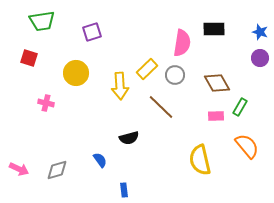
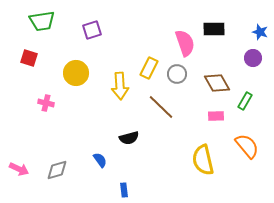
purple square: moved 2 px up
pink semicircle: moved 3 px right; rotated 28 degrees counterclockwise
purple circle: moved 7 px left
yellow rectangle: moved 2 px right, 1 px up; rotated 20 degrees counterclockwise
gray circle: moved 2 px right, 1 px up
green rectangle: moved 5 px right, 6 px up
yellow semicircle: moved 3 px right
